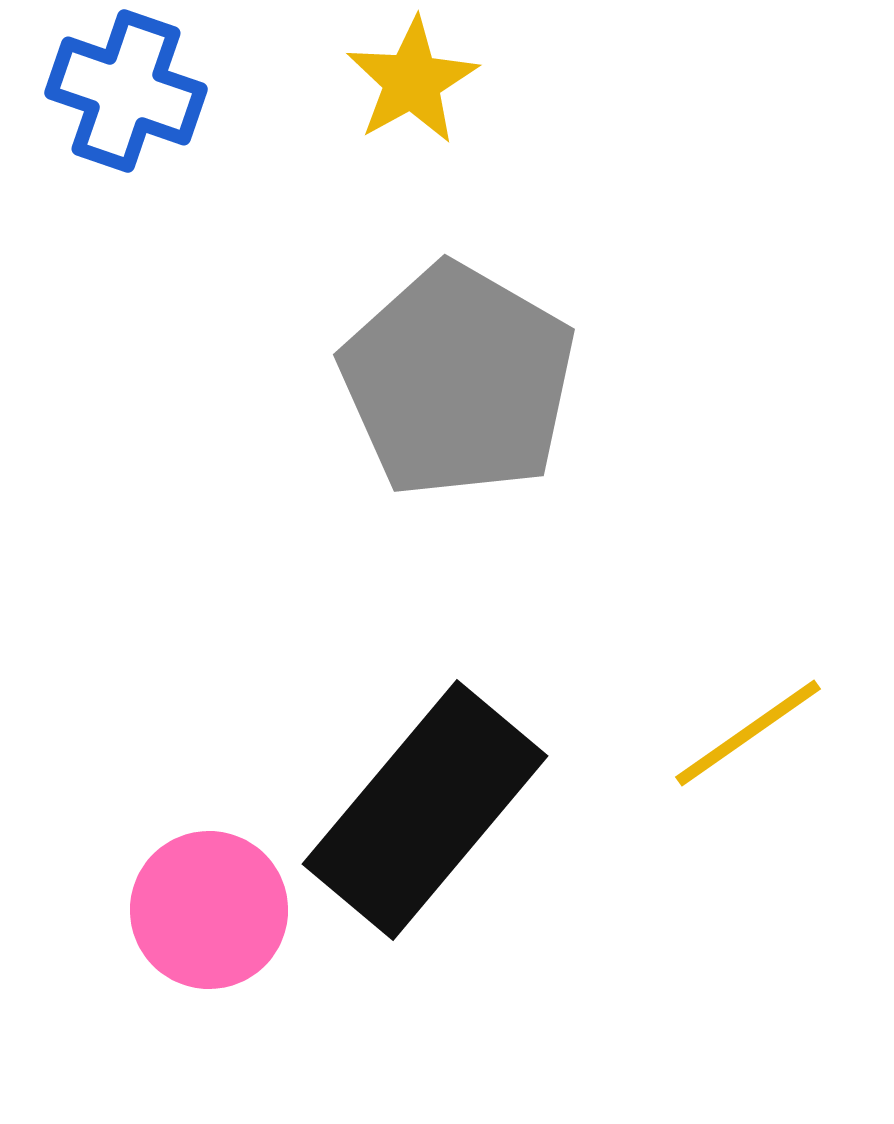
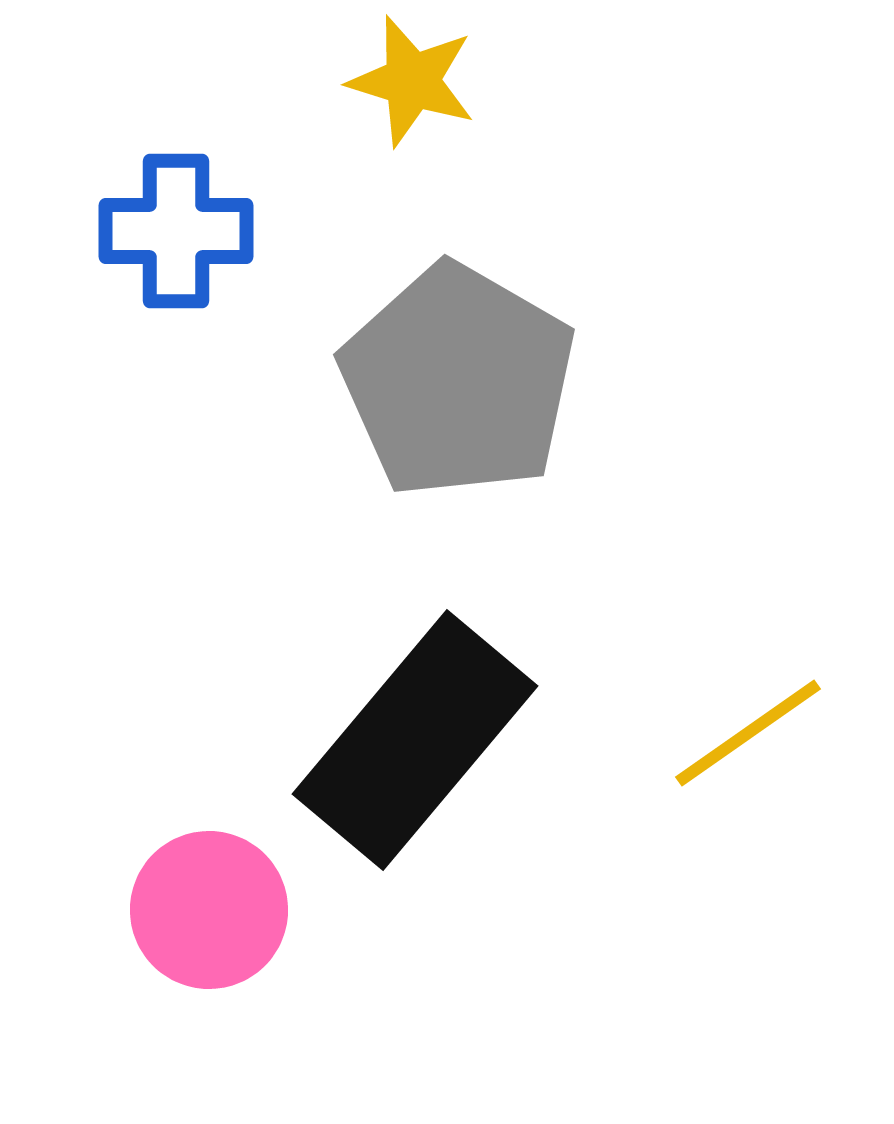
yellow star: rotated 26 degrees counterclockwise
blue cross: moved 50 px right, 140 px down; rotated 19 degrees counterclockwise
black rectangle: moved 10 px left, 70 px up
